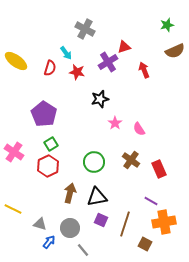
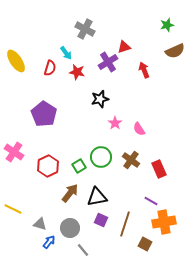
yellow ellipse: rotated 20 degrees clockwise
green square: moved 28 px right, 22 px down
green circle: moved 7 px right, 5 px up
brown arrow: rotated 24 degrees clockwise
